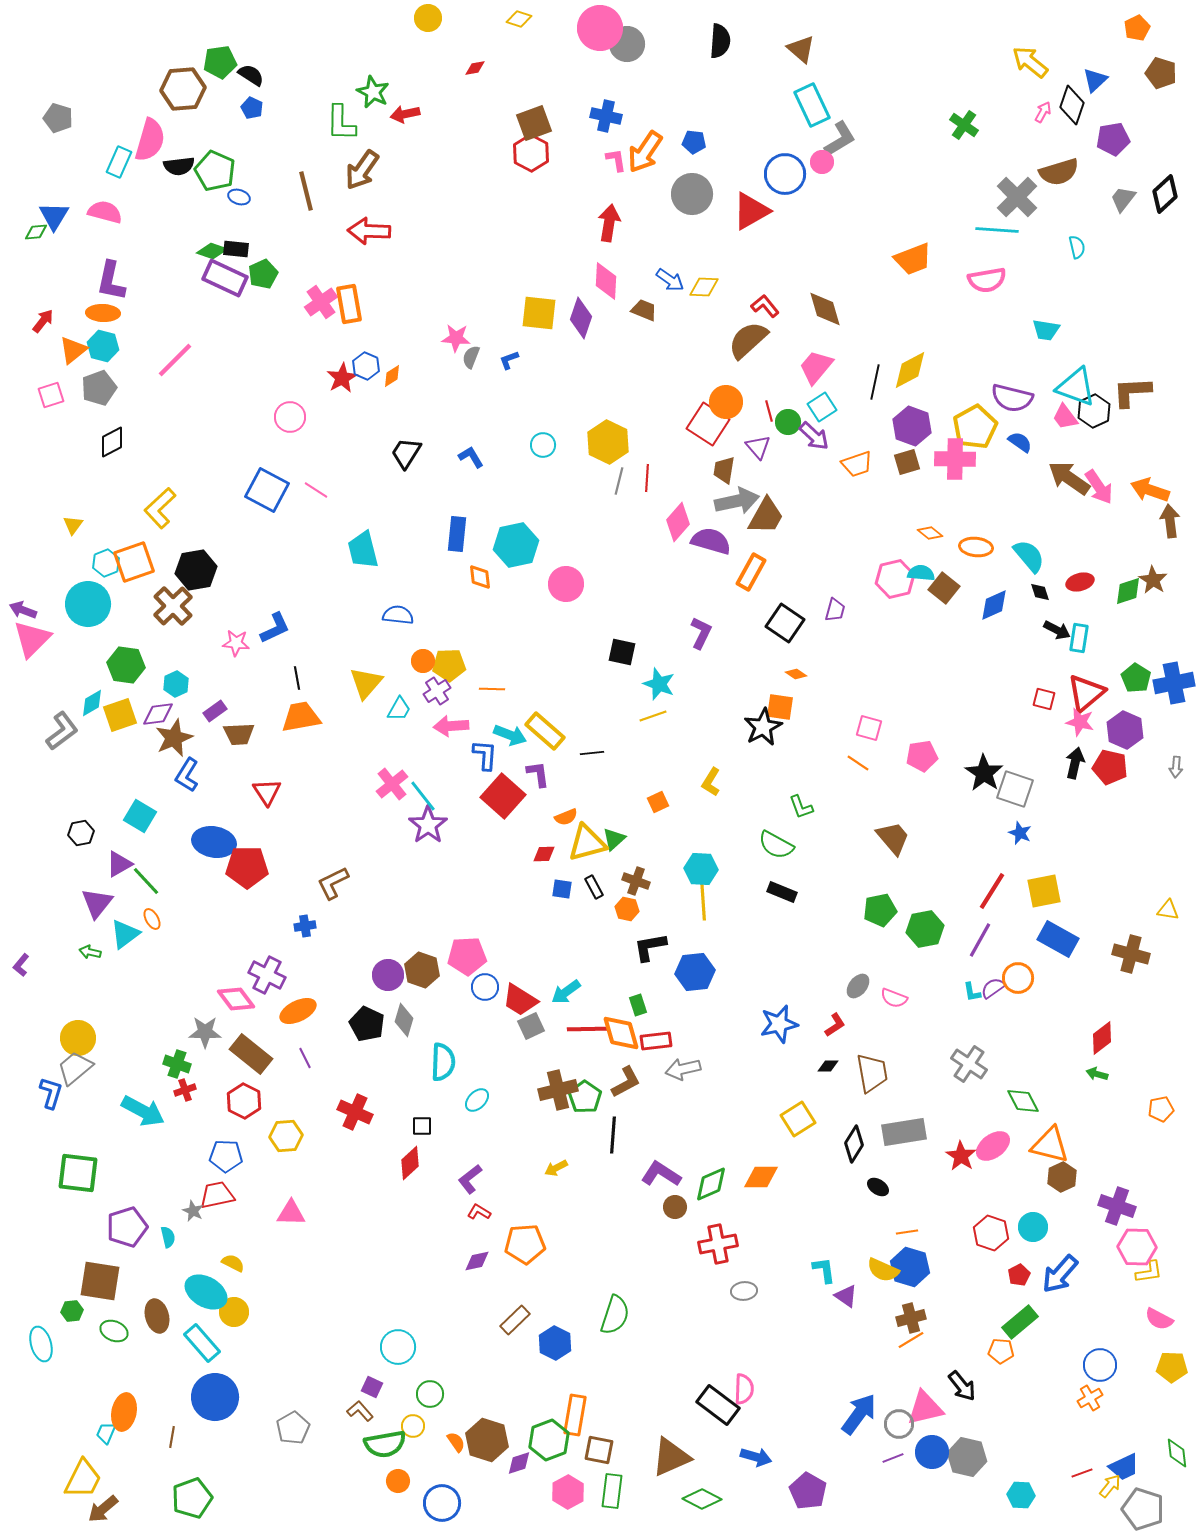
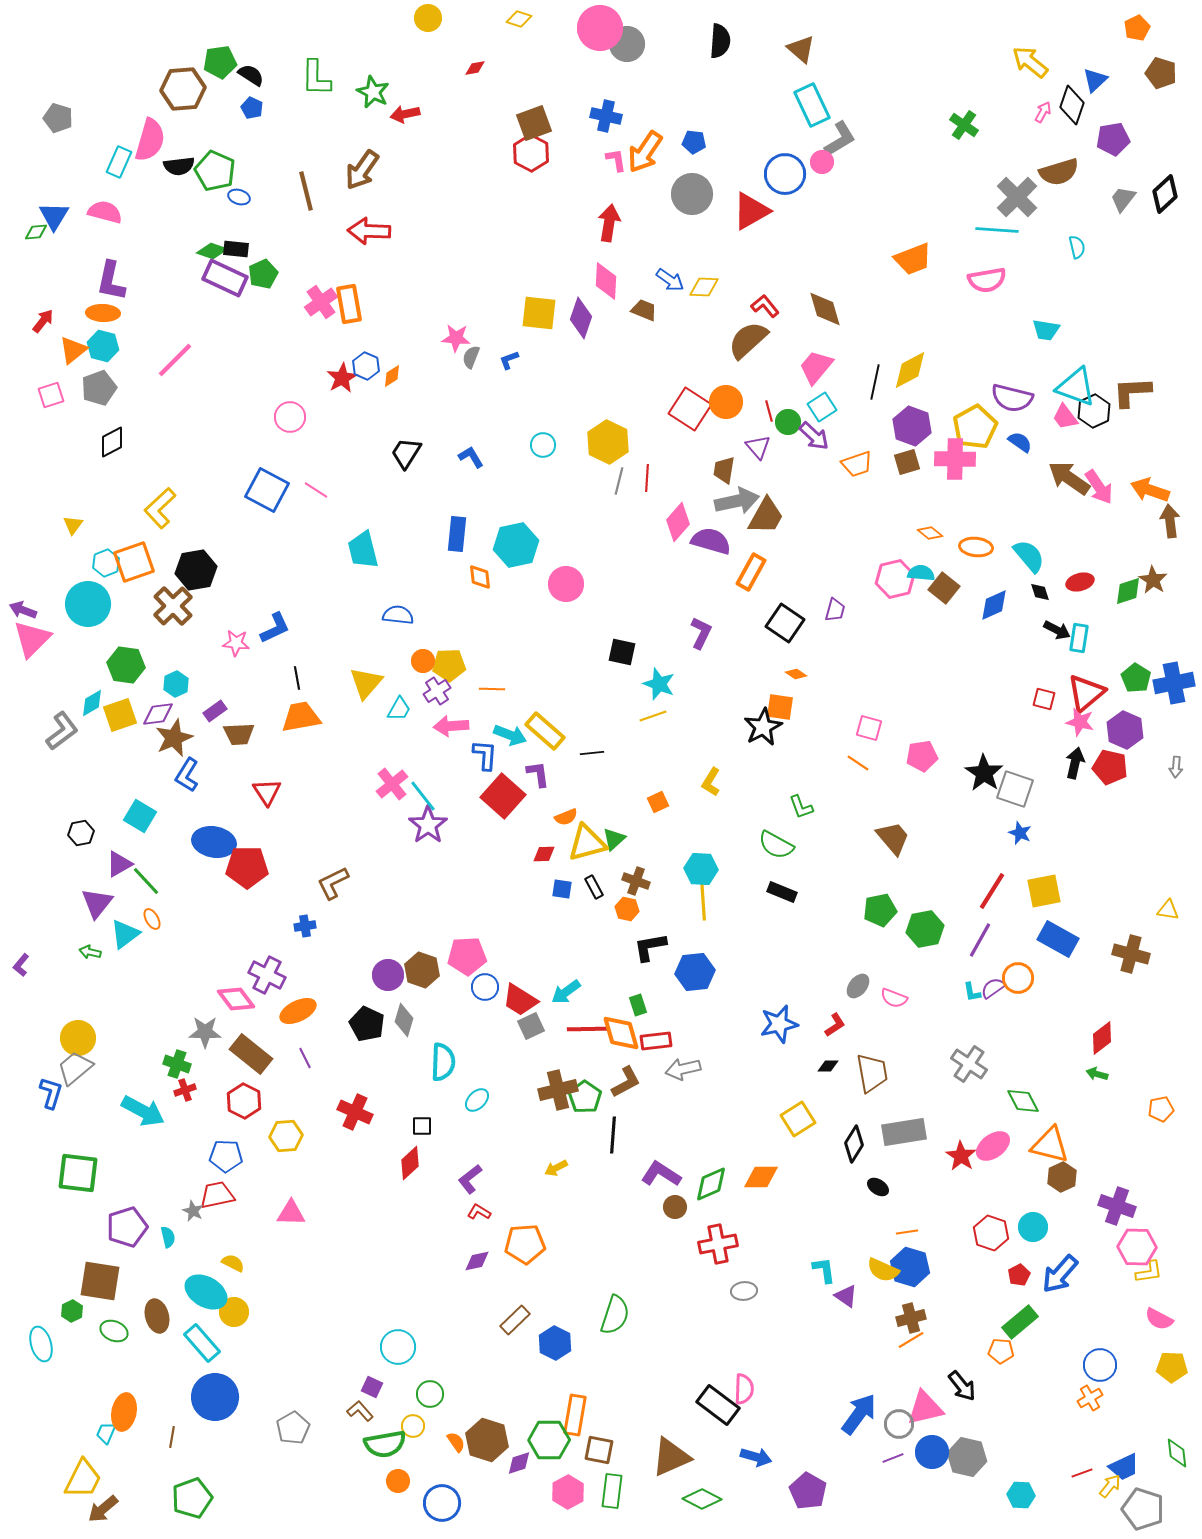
green L-shape at (341, 123): moved 25 px left, 45 px up
red square at (708, 424): moved 18 px left, 15 px up
green hexagon at (72, 1311): rotated 20 degrees counterclockwise
green hexagon at (549, 1440): rotated 21 degrees clockwise
